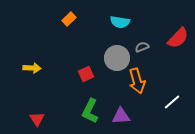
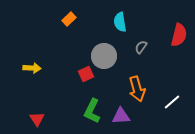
cyan semicircle: rotated 72 degrees clockwise
red semicircle: moved 1 px right, 3 px up; rotated 30 degrees counterclockwise
gray semicircle: moved 1 px left; rotated 32 degrees counterclockwise
gray circle: moved 13 px left, 2 px up
orange arrow: moved 8 px down
green L-shape: moved 2 px right
